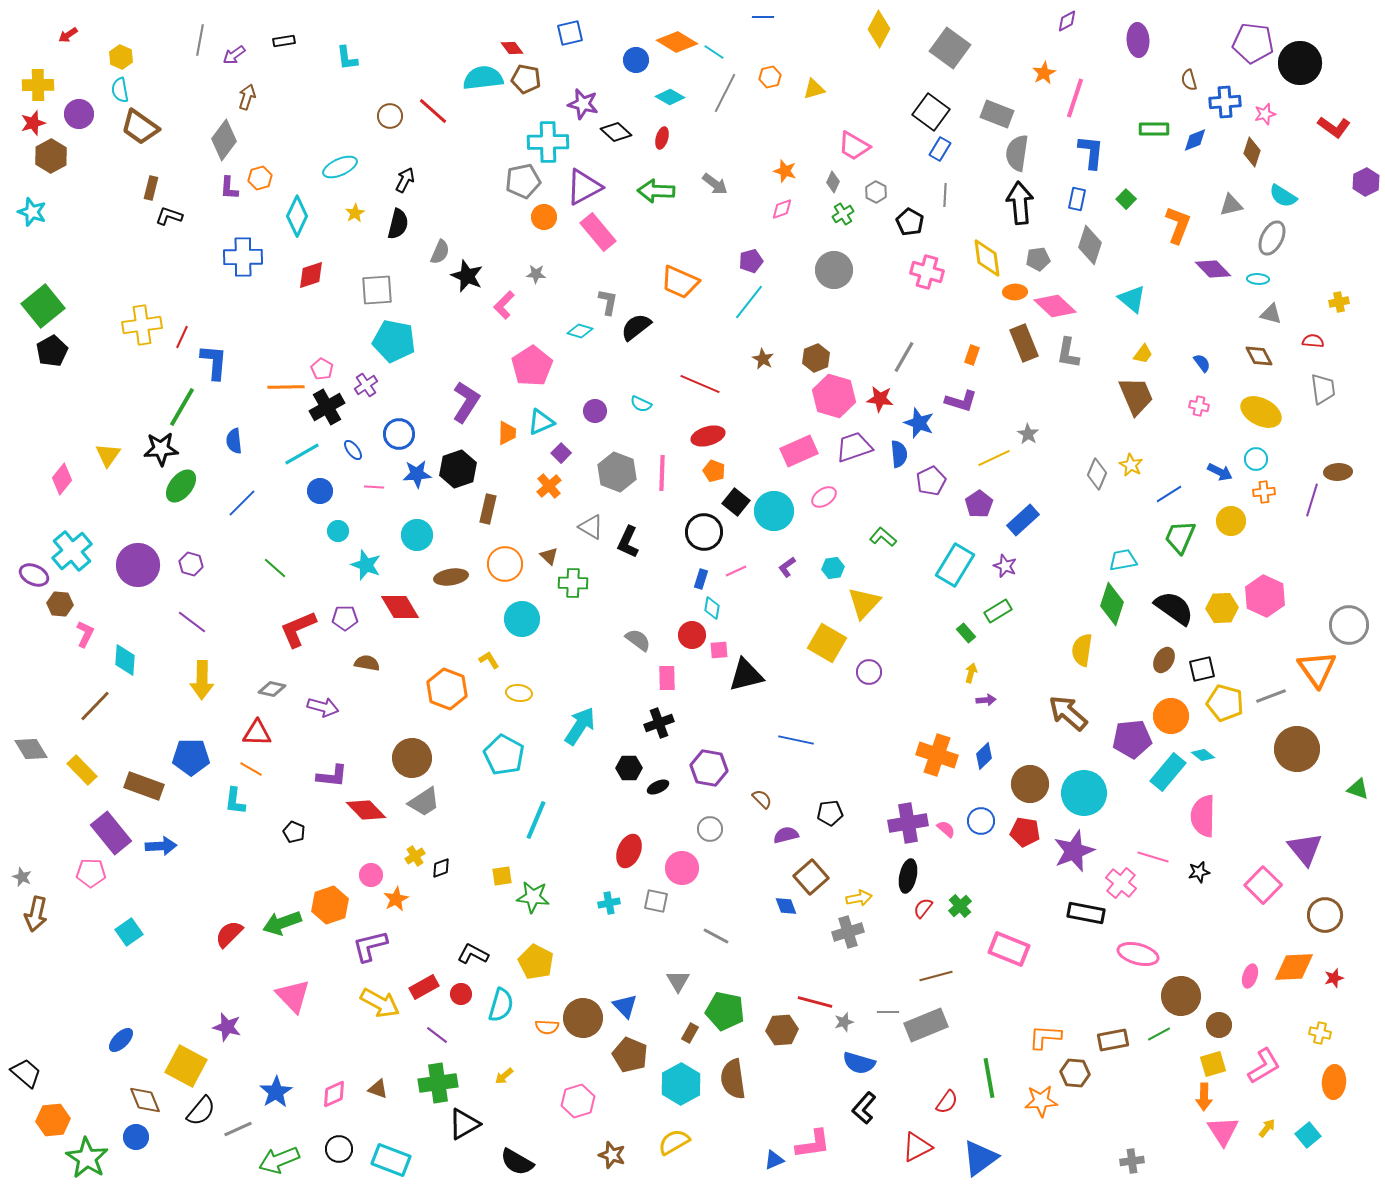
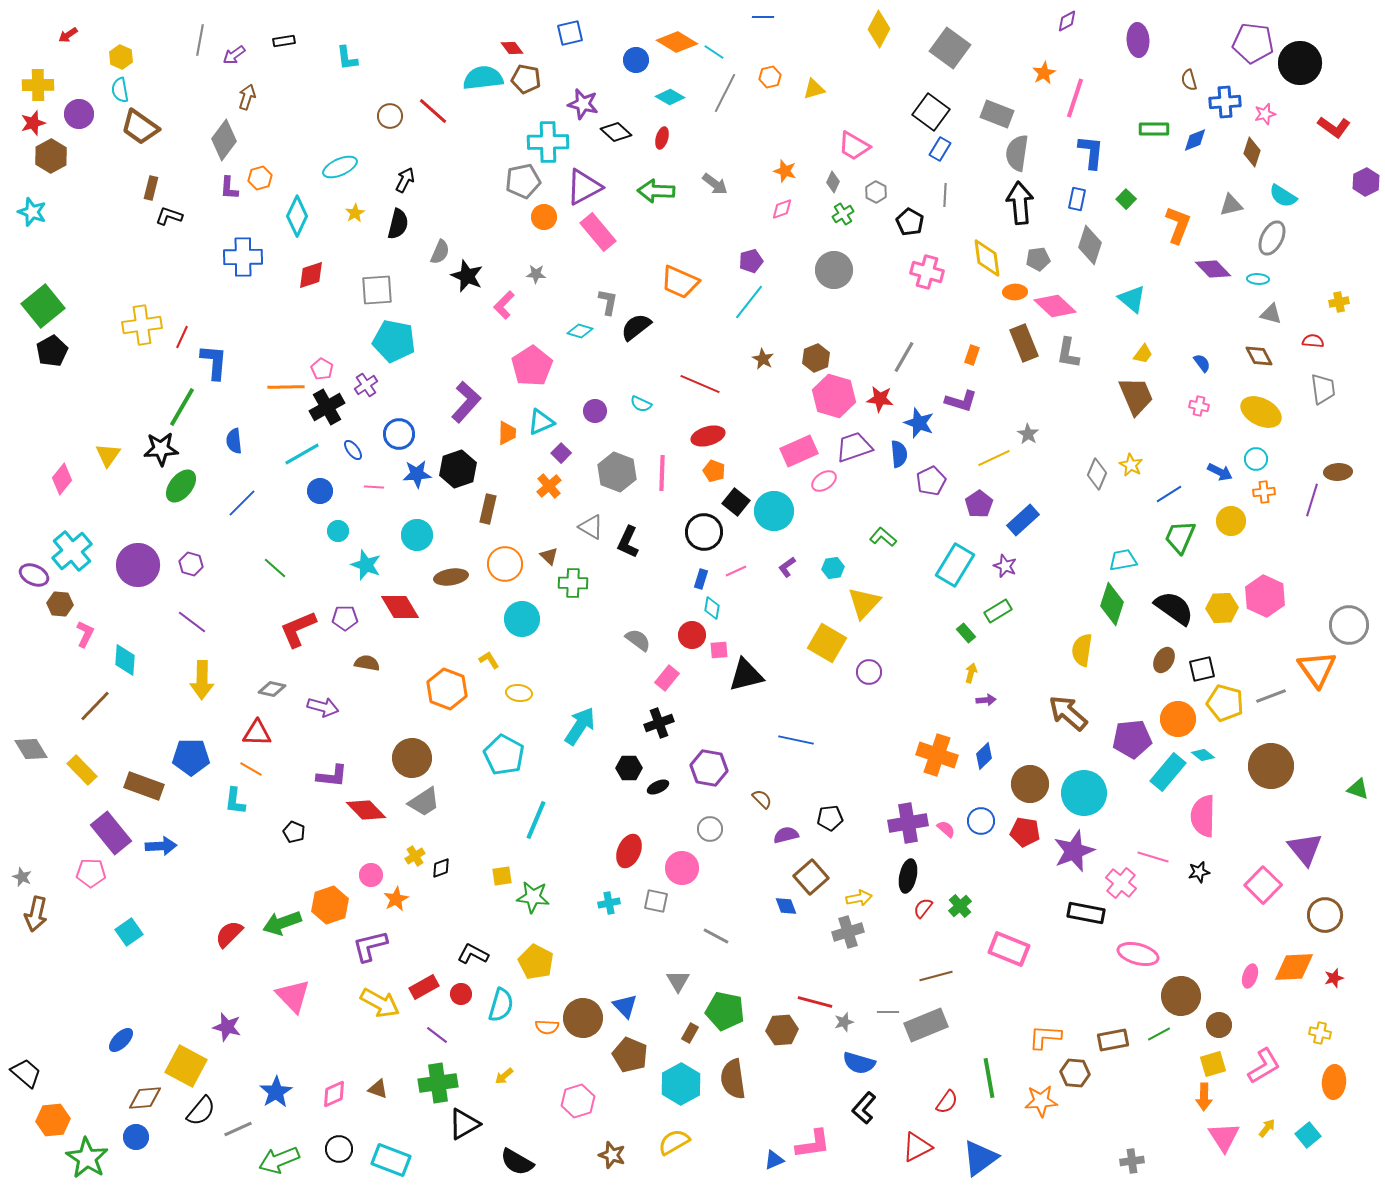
purple L-shape at (466, 402): rotated 9 degrees clockwise
pink ellipse at (824, 497): moved 16 px up
pink rectangle at (667, 678): rotated 40 degrees clockwise
orange circle at (1171, 716): moved 7 px right, 3 px down
brown circle at (1297, 749): moved 26 px left, 17 px down
black pentagon at (830, 813): moved 5 px down
brown diamond at (145, 1100): moved 2 px up; rotated 72 degrees counterclockwise
pink triangle at (1223, 1131): moved 1 px right, 6 px down
